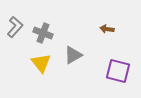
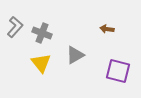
gray cross: moved 1 px left
gray triangle: moved 2 px right
